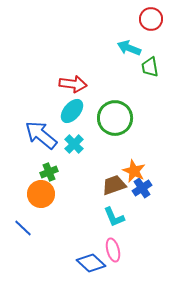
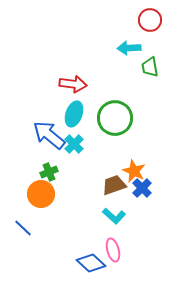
red circle: moved 1 px left, 1 px down
cyan arrow: rotated 25 degrees counterclockwise
cyan ellipse: moved 2 px right, 3 px down; rotated 20 degrees counterclockwise
blue arrow: moved 8 px right
blue cross: rotated 12 degrees counterclockwise
cyan L-shape: moved 1 px up; rotated 25 degrees counterclockwise
